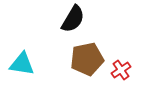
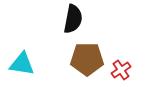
black semicircle: rotated 20 degrees counterclockwise
brown pentagon: rotated 12 degrees clockwise
